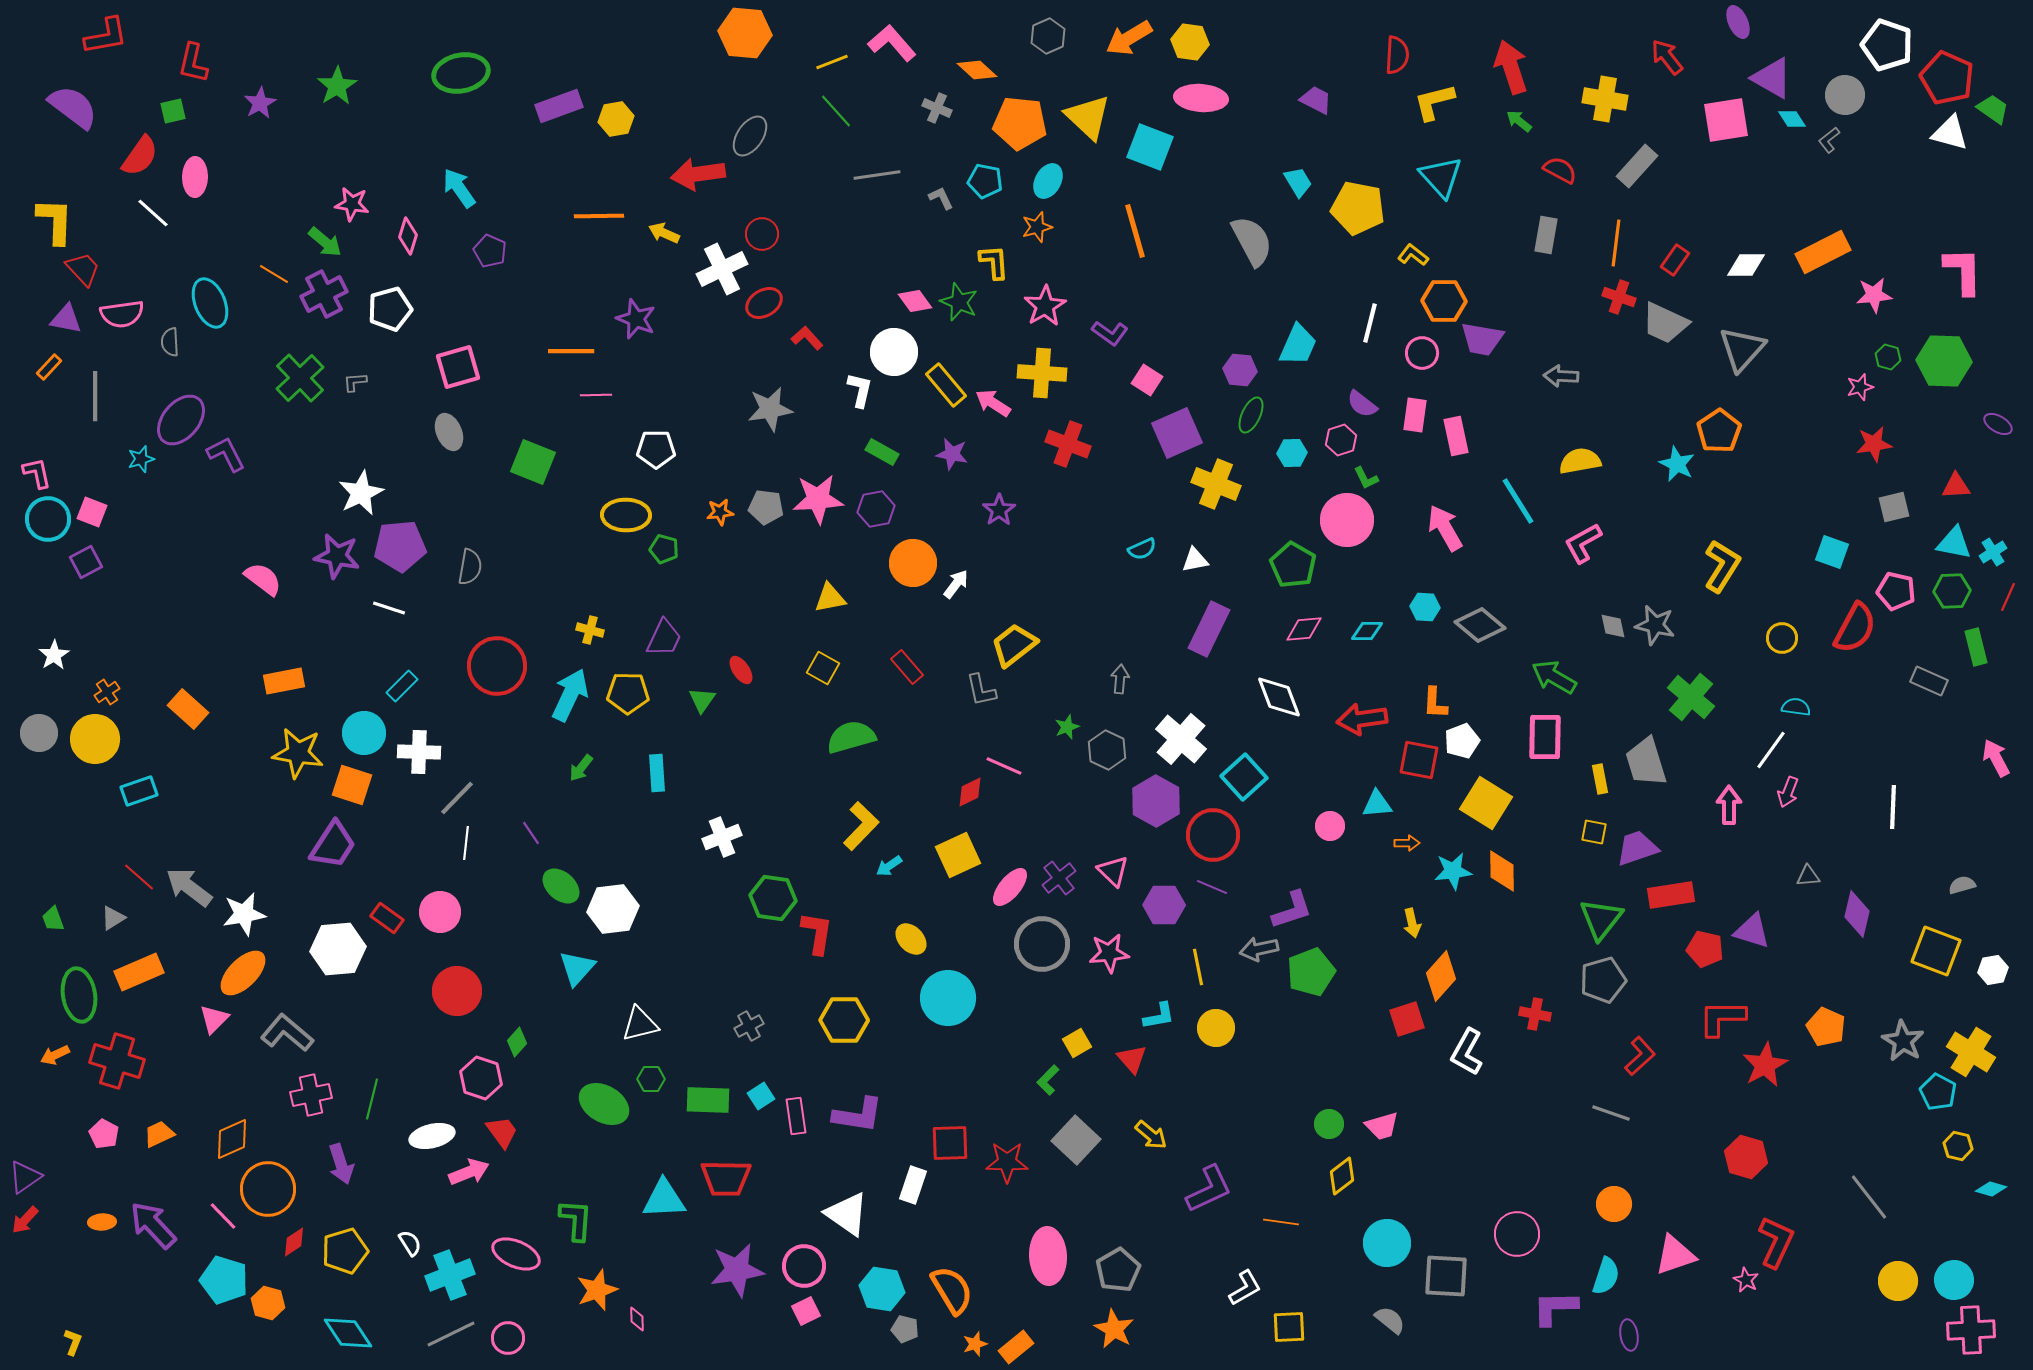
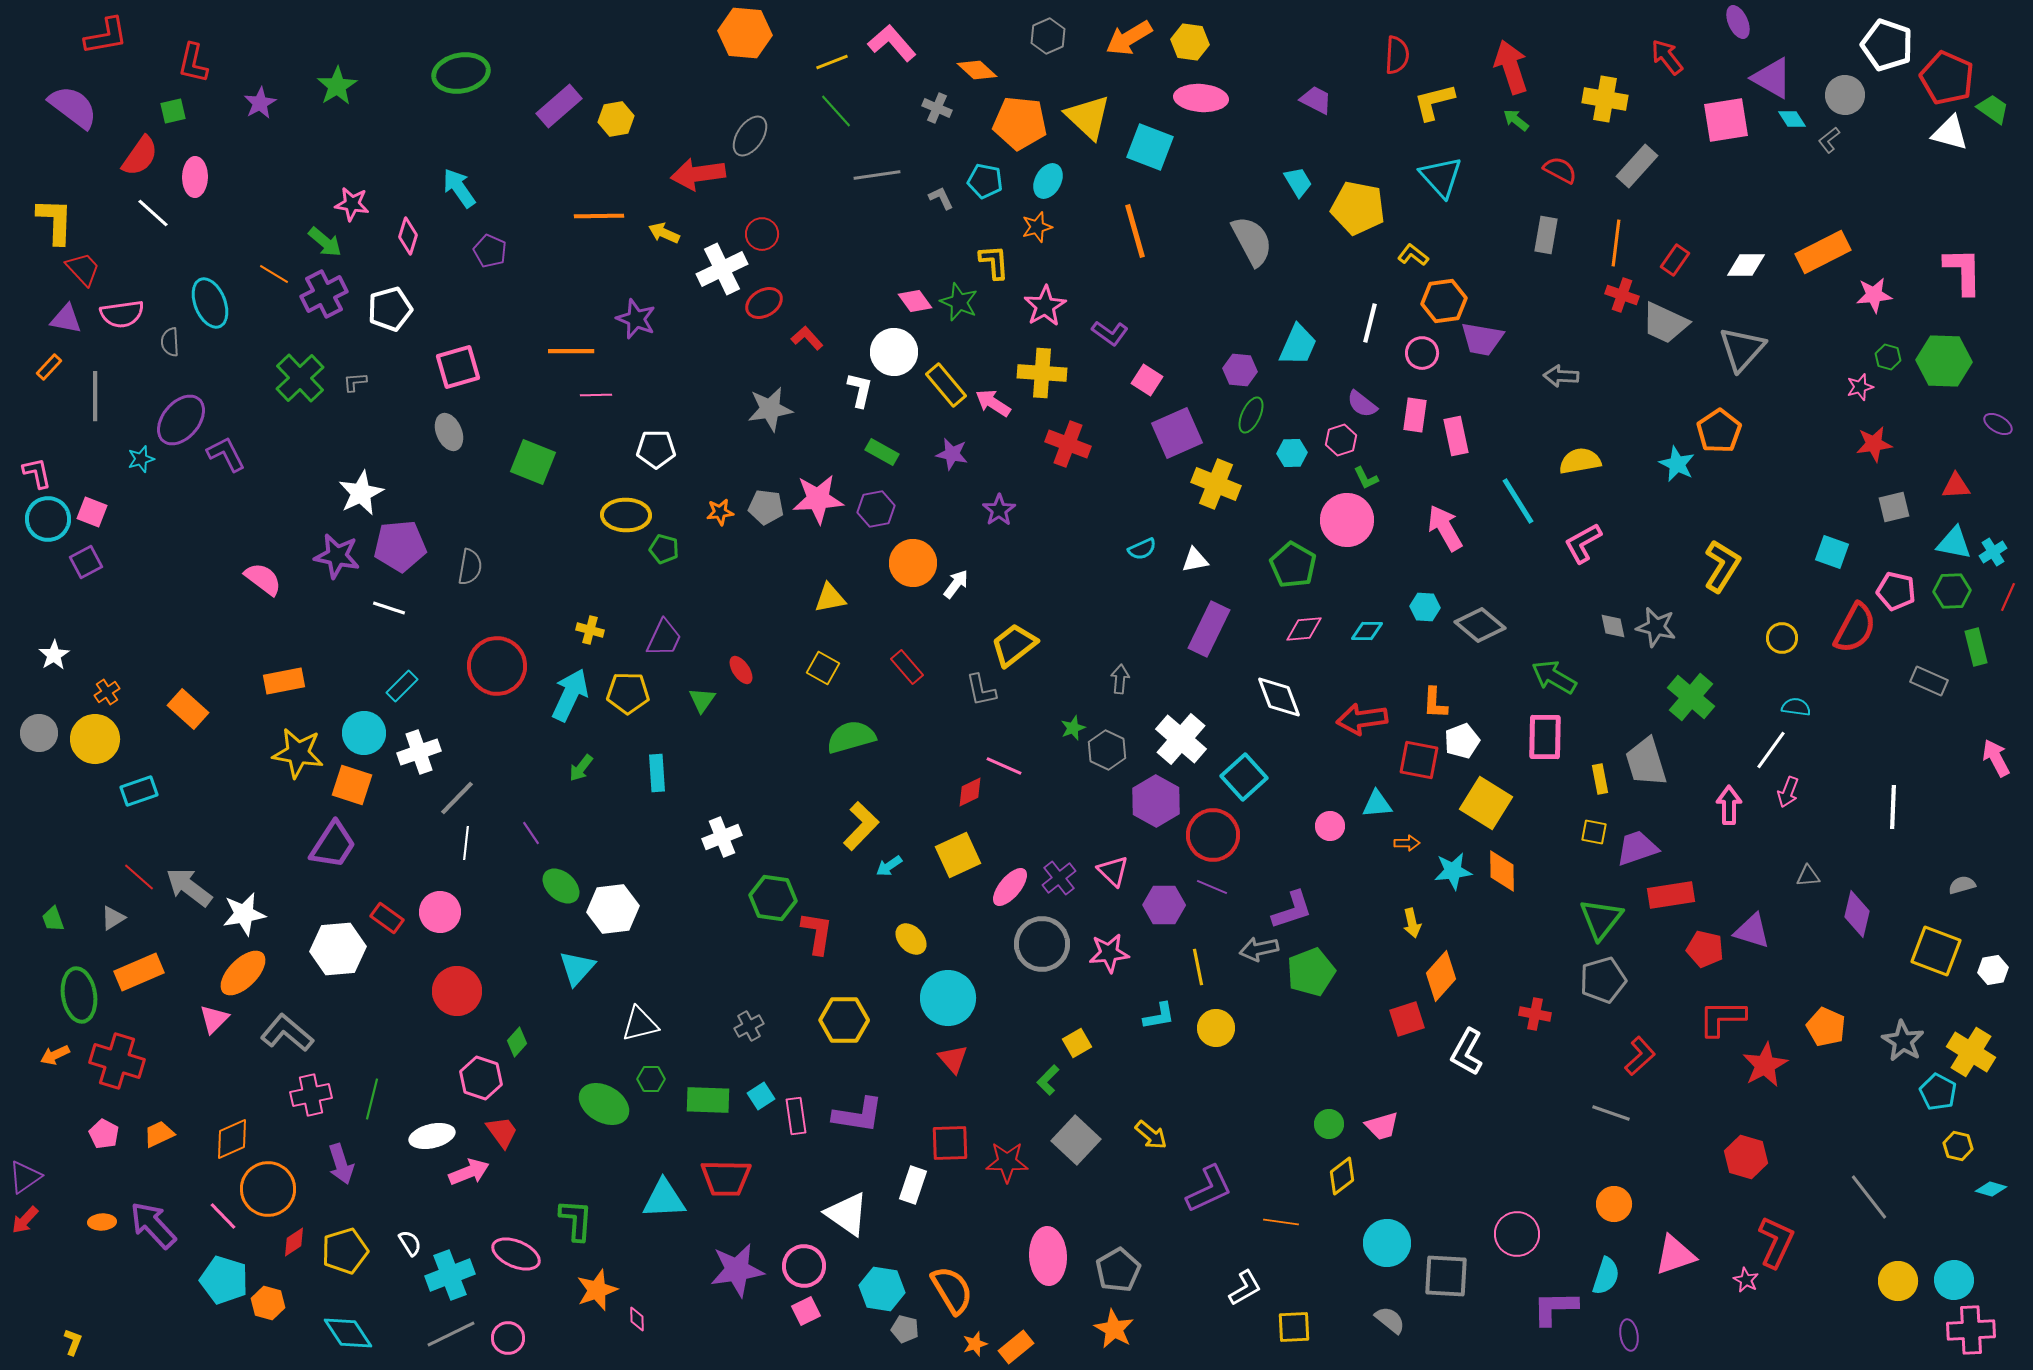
purple rectangle at (559, 106): rotated 21 degrees counterclockwise
green arrow at (1519, 121): moved 3 px left, 1 px up
red cross at (1619, 297): moved 3 px right, 2 px up
orange hexagon at (1444, 301): rotated 9 degrees counterclockwise
gray star at (1655, 625): moved 1 px right, 2 px down
green star at (1067, 727): moved 6 px right, 1 px down
white cross at (419, 752): rotated 21 degrees counterclockwise
red triangle at (1132, 1059): moved 179 px left
yellow square at (1289, 1327): moved 5 px right
